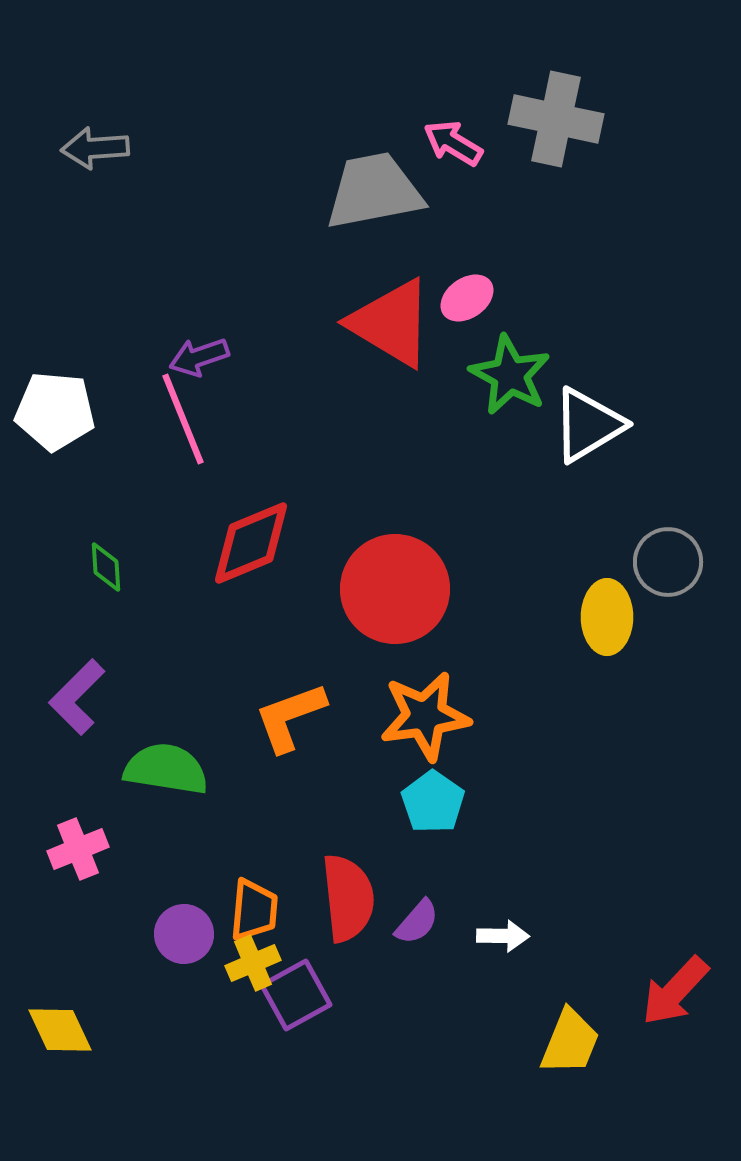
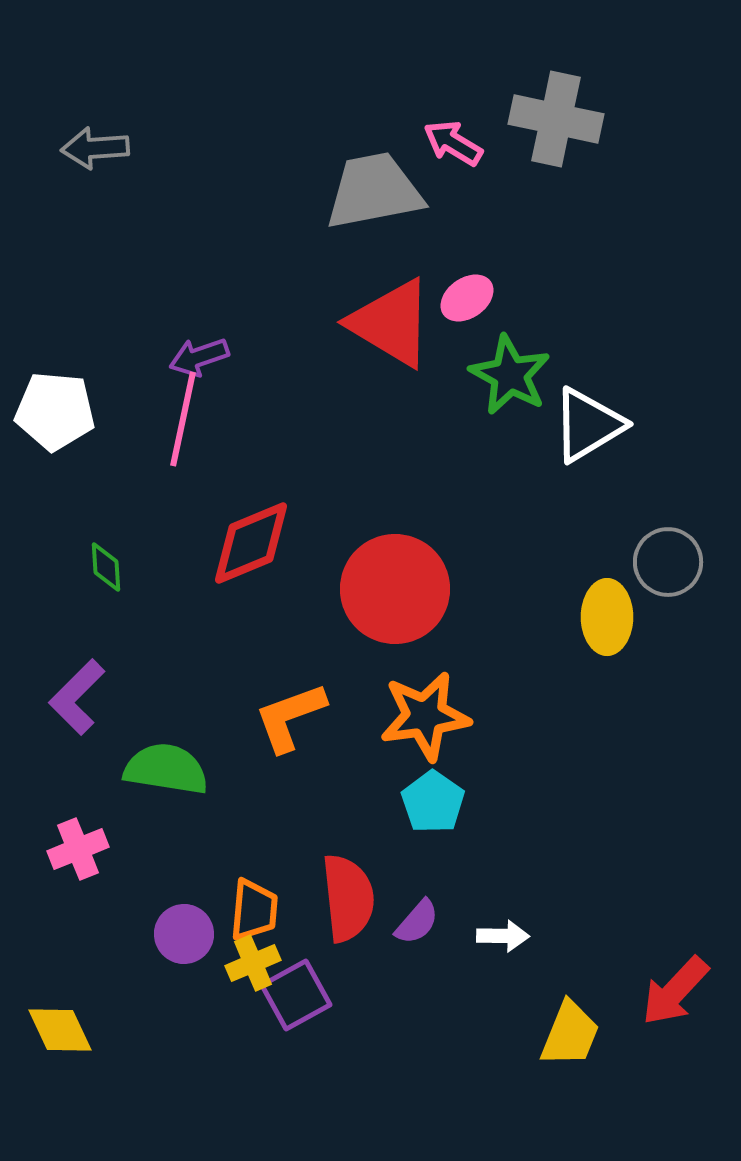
pink line: rotated 34 degrees clockwise
yellow trapezoid: moved 8 px up
